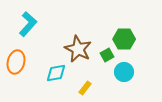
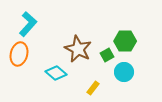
green hexagon: moved 1 px right, 2 px down
orange ellipse: moved 3 px right, 8 px up
cyan diamond: rotated 50 degrees clockwise
yellow rectangle: moved 8 px right
